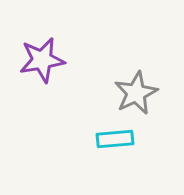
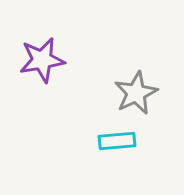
cyan rectangle: moved 2 px right, 2 px down
